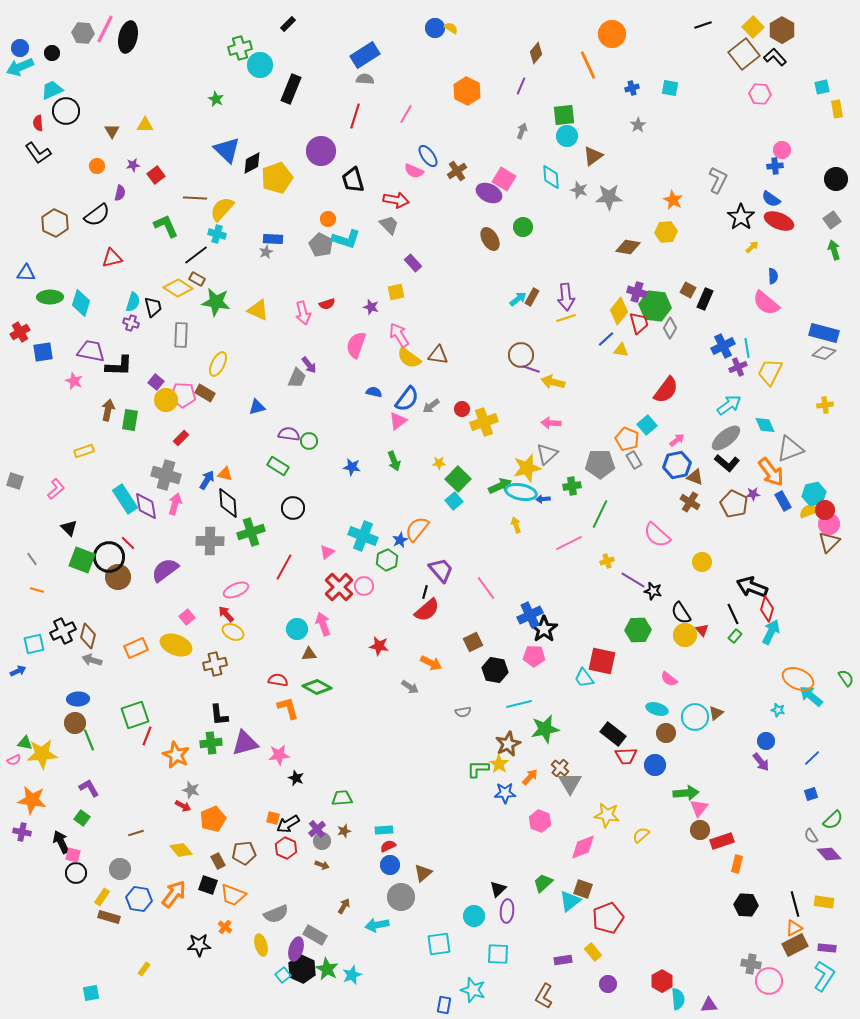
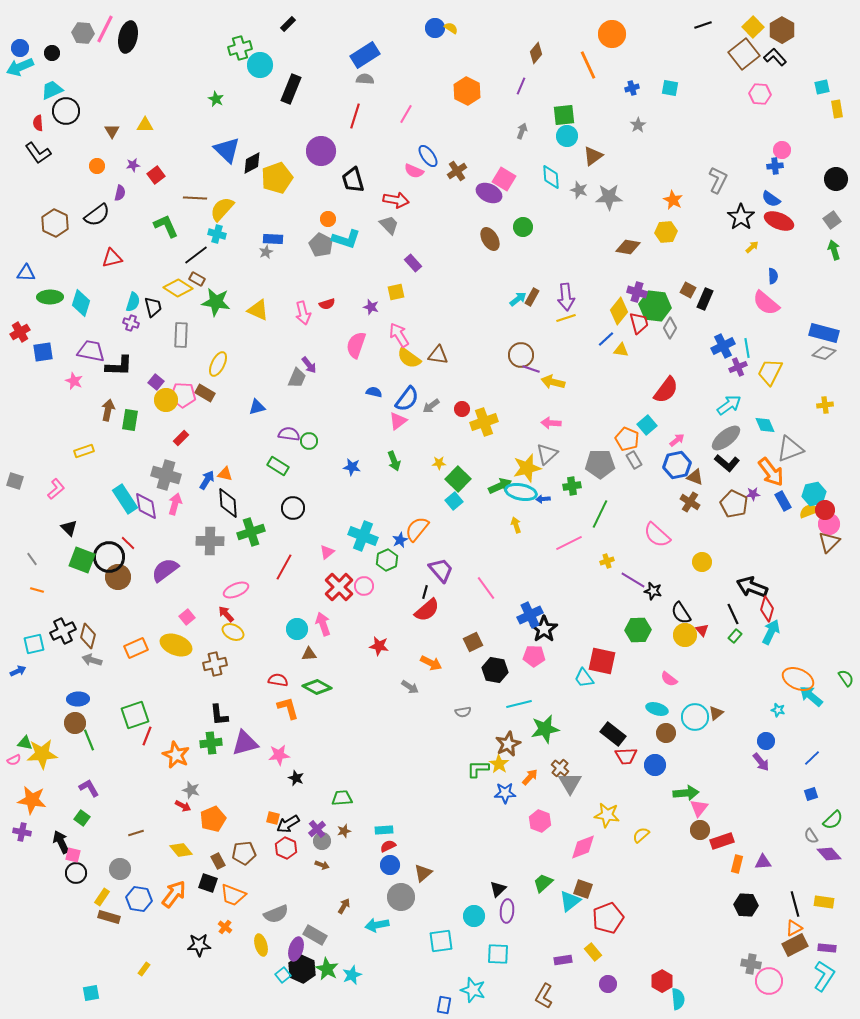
black square at (208, 885): moved 2 px up
cyan square at (439, 944): moved 2 px right, 3 px up
purple triangle at (709, 1005): moved 54 px right, 143 px up
